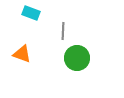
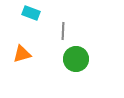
orange triangle: rotated 36 degrees counterclockwise
green circle: moved 1 px left, 1 px down
